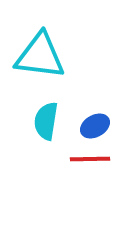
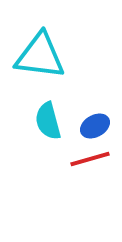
cyan semicircle: moved 2 px right; rotated 24 degrees counterclockwise
red line: rotated 15 degrees counterclockwise
